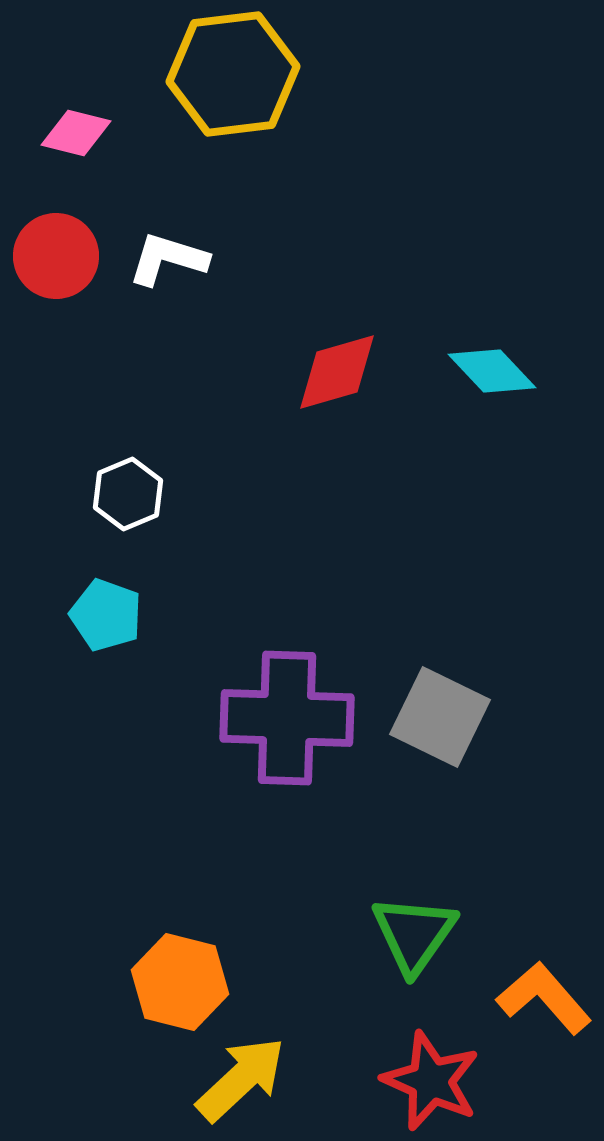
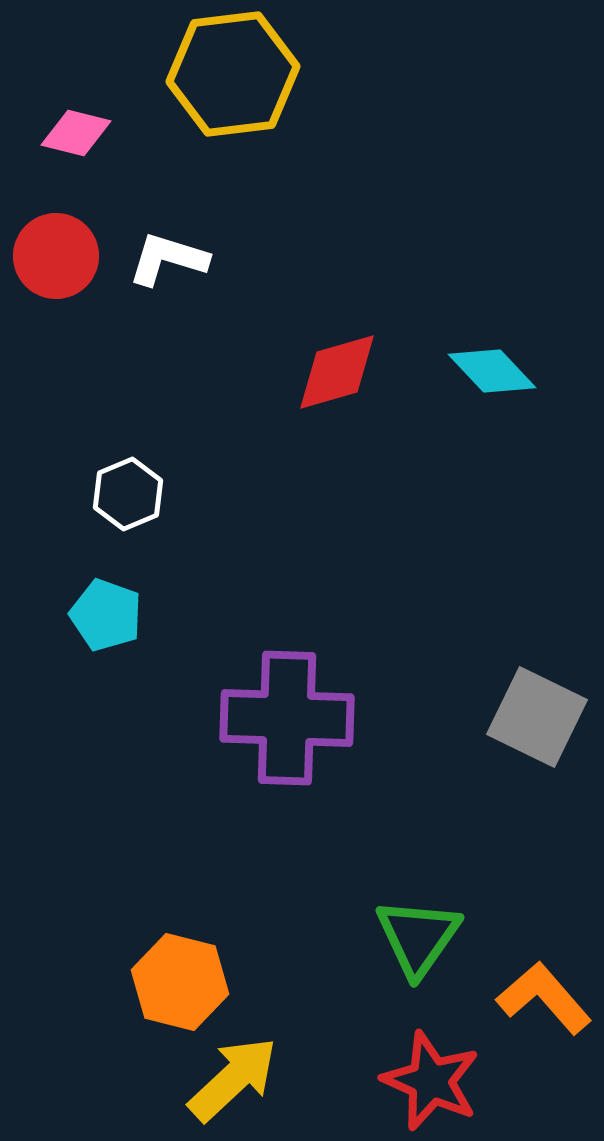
gray square: moved 97 px right
green triangle: moved 4 px right, 3 px down
yellow arrow: moved 8 px left
